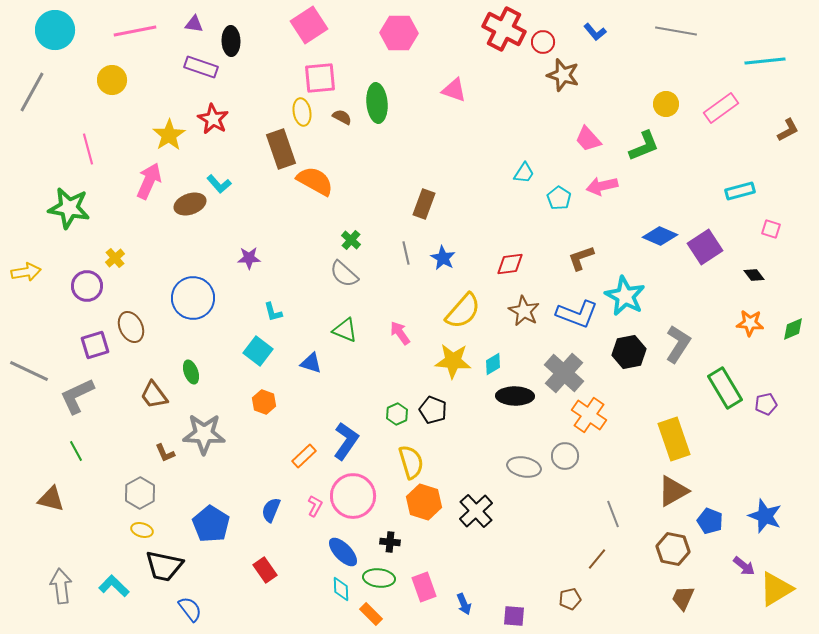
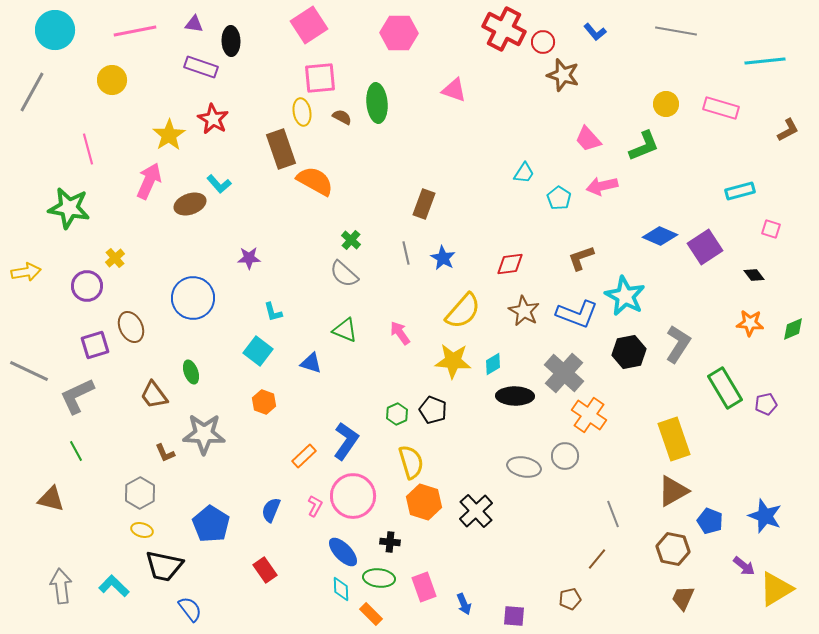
pink rectangle at (721, 108): rotated 52 degrees clockwise
